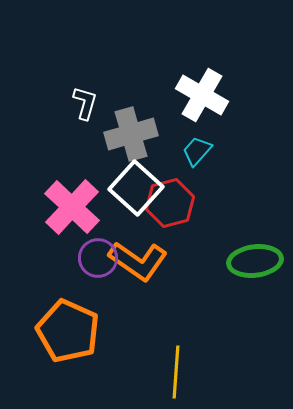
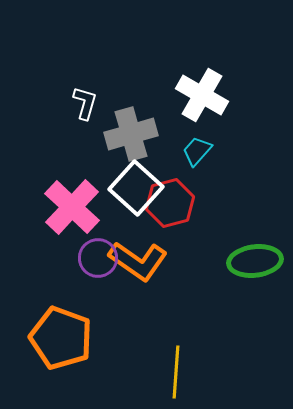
orange pentagon: moved 7 px left, 7 px down; rotated 4 degrees counterclockwise
